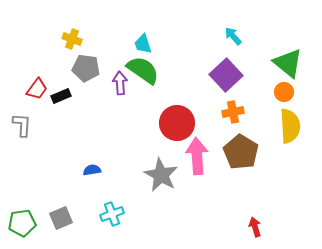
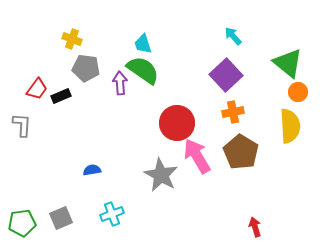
orange circle: moved 14 px right
pink arrow: rotated 27 degrees counterclockwise
